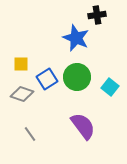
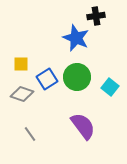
black cross: moved 1 px left, 1 px down
